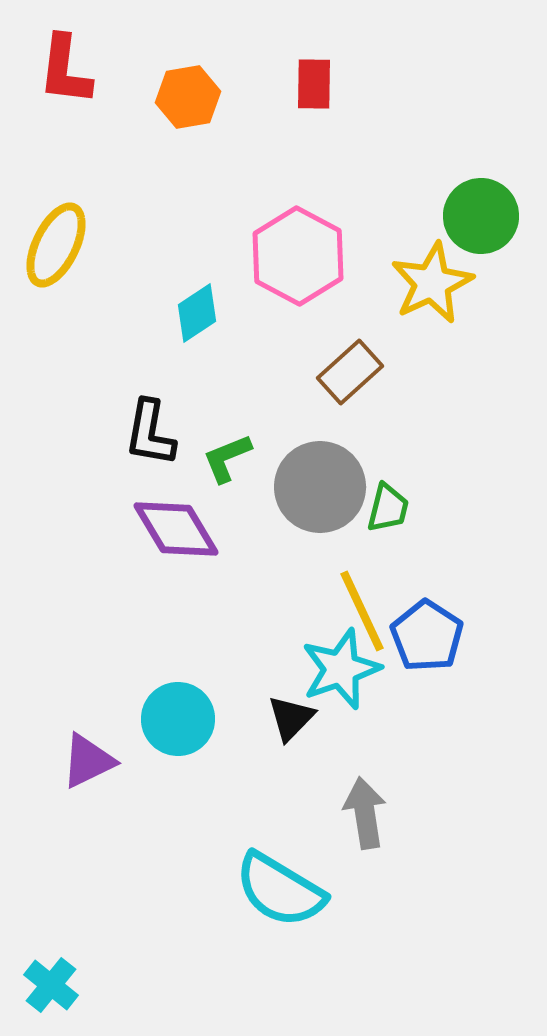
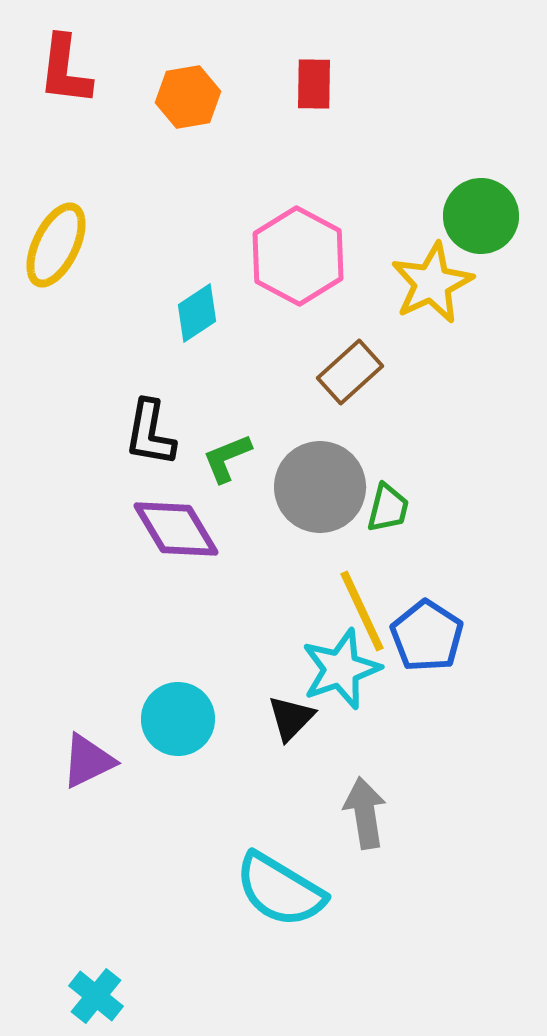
cyan cross: moved 45 px right, 11 px down
